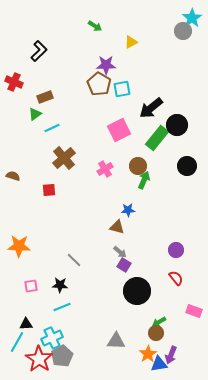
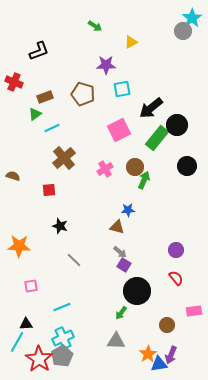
black L-shape at (39, 51): rotated 25 degrees clockwise
brown pentagon at (99, 84): moved 16 px left, 10 px down; rotated 15 degrees counterclockwise
brown circle at (138, 166): moved 3 px left, 1 px down
black star at (60, 285): moved 59 px up; rotated 14 degrees clockwise
pink rectangle at (194, 311): rotated 28 degrees counterclockwise
green arrow at (159, 322): moved 38 px left, 9 px up; rotated 24 degrees counterclockwise
brown circle at (156, 333): moved 11 px right, 8 px up
cyan cross at (52, 338): moved 11 px right
